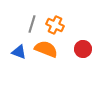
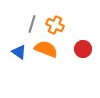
blue triangle: rotated 14 degrees clockwise
